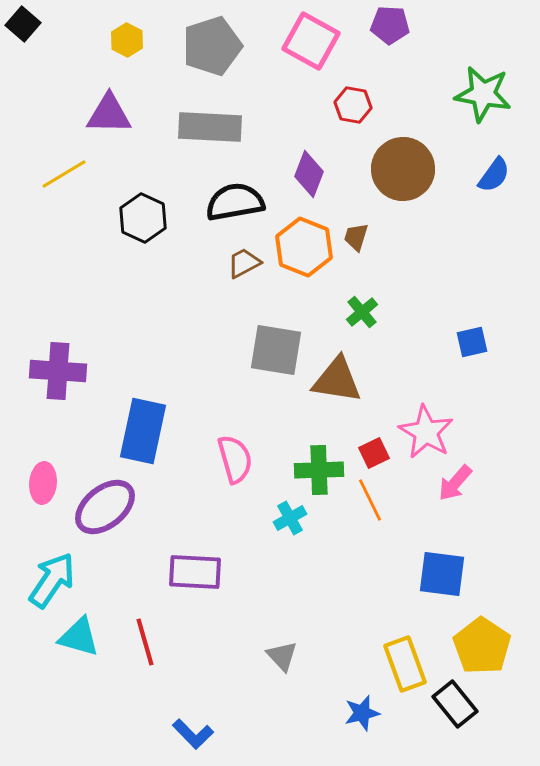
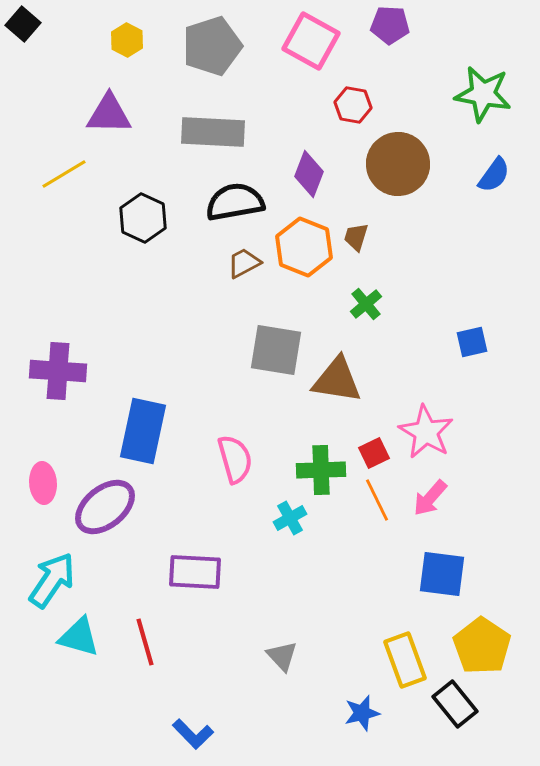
gray rectangle at (210, 127): moved 3 px right, 5 px down
brown circle at (403, 169): moved 5 px left, 5 px up
green cross at (362, 312): moved 4 px right, 8 px up
green cross at (319, 470): moved 2 px right
pink ellipse at (43, 483): rotated 9 degrees counterclockwise
pink arrow at (455, 483): moved 25 px left, 15 px down
orange line at (370, 500): moved 7 px right
yellow rectangle at (405, 664): moved 4 px up
